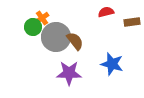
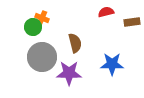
orange cross: rotated 32 degrees counterclockwise
gray circle: moved 14 px left, 20 px down
brown semicircle: moved 2 px down; rotated 24 degrees clockwise
blue star: rotated 15 degrees counterclockwise
